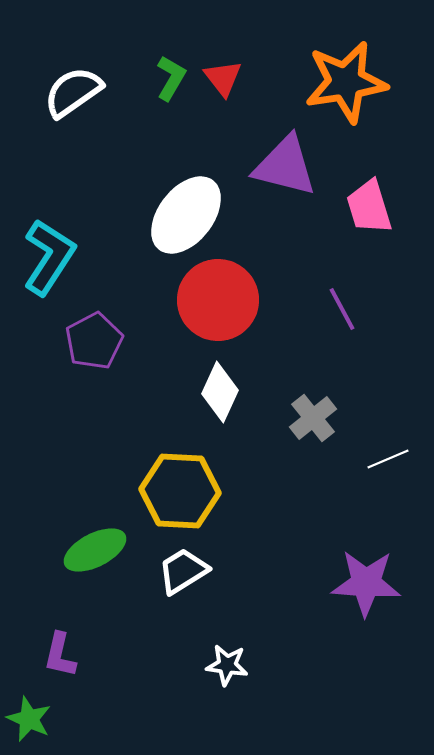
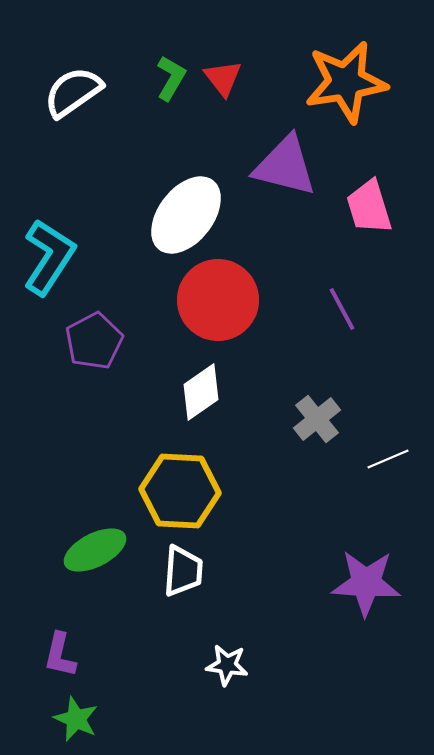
white diamond: moved 19 px left; rotated 30 degrees clockwise
gray cross: moved 4 px right, 1 px down
white trapezoid: rotated 126 degrees clockwise
green star: moved 47 px right
